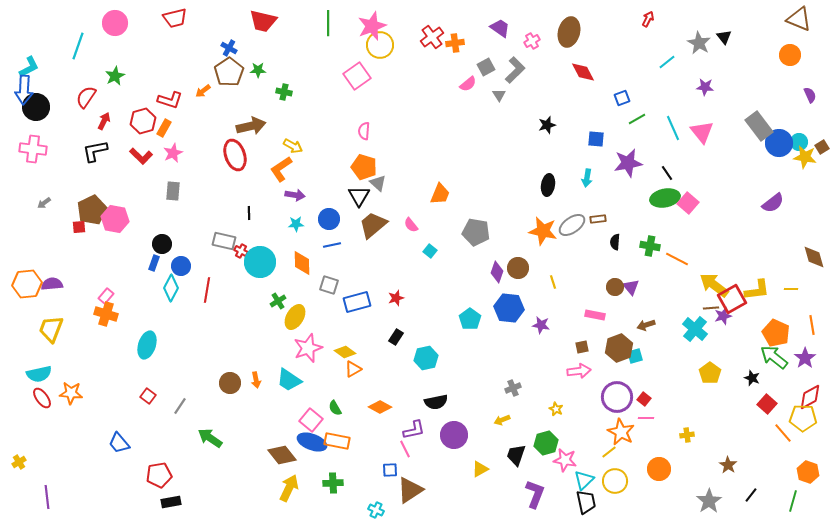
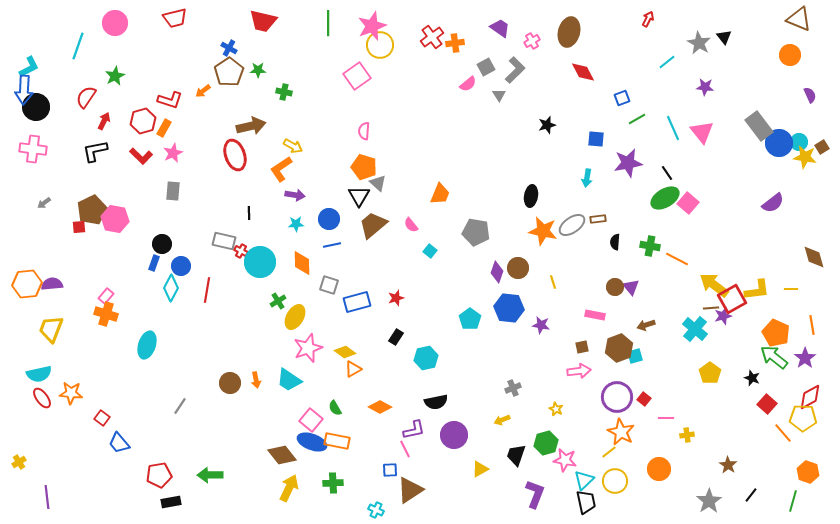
black ellipse at (548, 185): moved 17 px left, 11 px down
green ellipse at (665, 198): rotated 20 degrees counterclockwise
red square at (148, 396): moved 46 px left, 22 px down
pink line at (646, 418): moved 20 px right
green arrow at (210, 438): moved 37 px down; rotated 35 degrees counterclockwise
